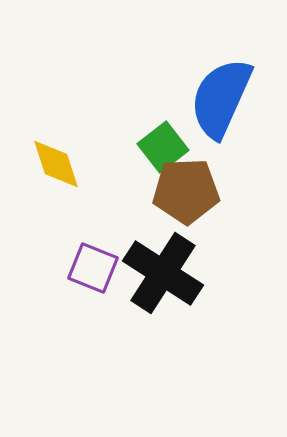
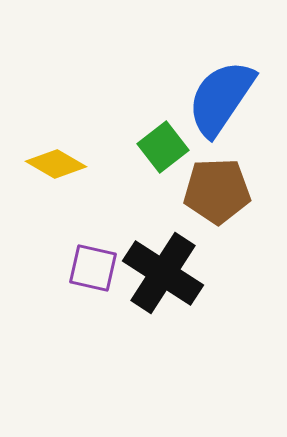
blue semicircle: rotated 10 degrees clockwise
yellow diamond: rotated 42 degrees counterclockwise
brown pentagon: moved 31 px right
purple square: rotated 9 degrees counterclockwise
